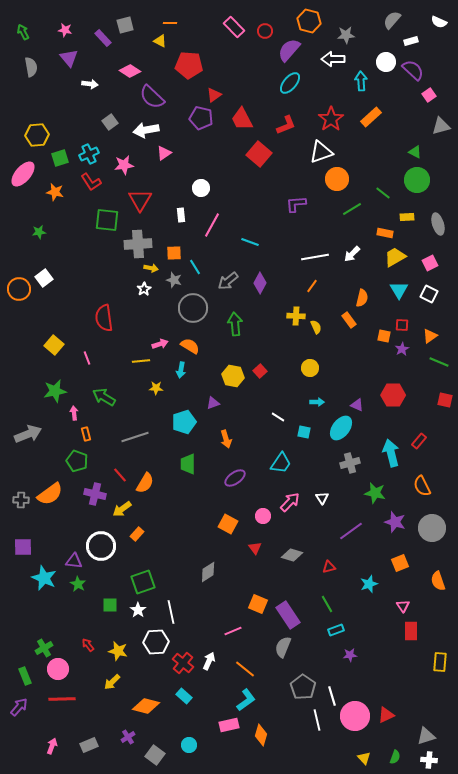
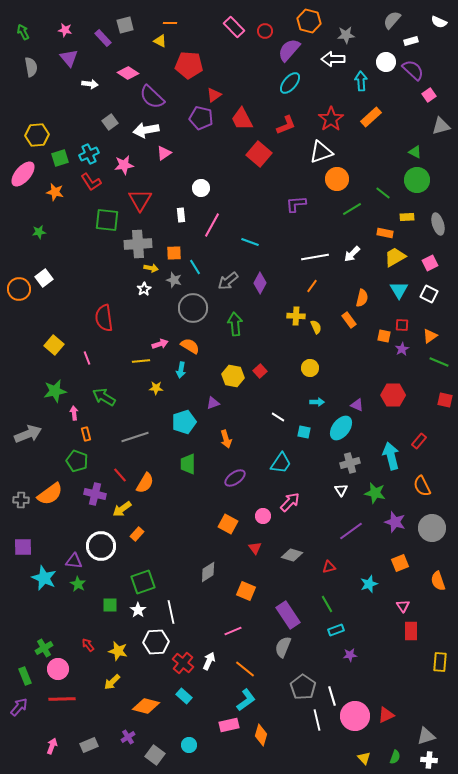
pink diamond at (130, 71): moved 2 px left, 2 px down
cyan arrow at (391, 453): moved 3 px down
white triangle at (322, 498): moved 19 px right, 8 px up
orange square at (258, 604): moved 12 px left, 13 px up
